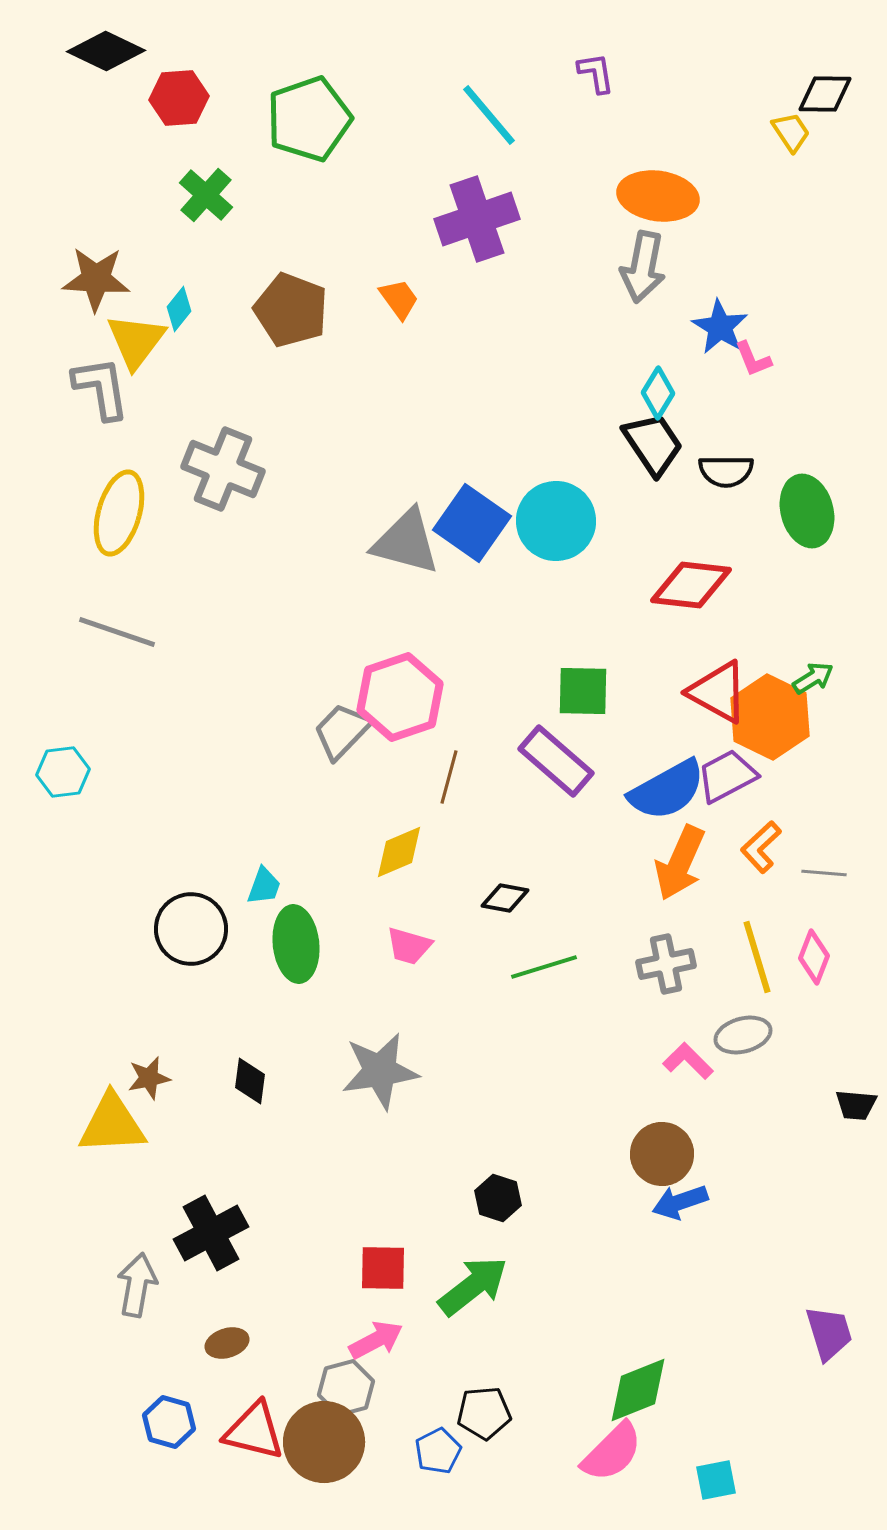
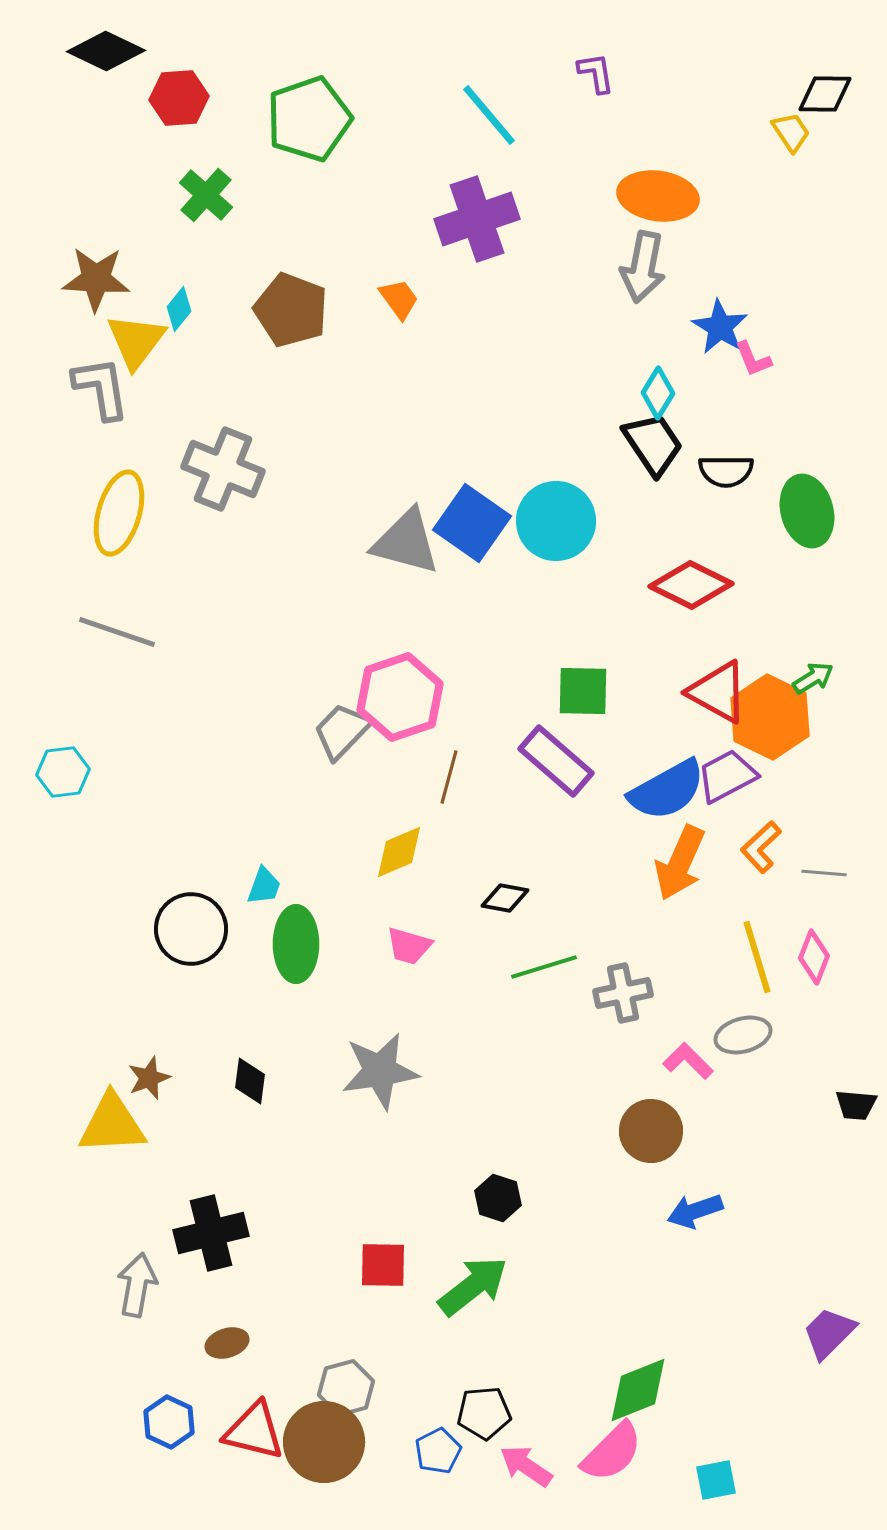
red diamond at (691, 585): rotated 20 degrees clockwise
green ellipse at (296, 944): rotated 6 degrees clockwise
gray cross at (666, 964): moved 43 px left, 29 px down
brown star at (149, 1078): rotated 9 degrees counterclockwise
brown circle at (662, 1154): moved 11 px left, 23 px up
blue arrow at (680, 1202): moved 15 px right, 9 px down
black cross at (211, 1233): rotated 14 degrees clockwise
red square at (383, 1268): moved 3 px up
purple trapezoid at (829, 1333): rotated 118 degrees counterclockwise
pink arrow at (376, 1340): moved 150 px right, 126 px down; rotated 118 degrees counterclockwise
blue hexagon at (169, 1422): rotated 9 degrees clockwise
